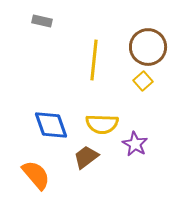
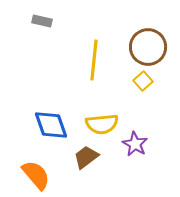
yellow semicircle: rotated 8 degrees counterclockwise
